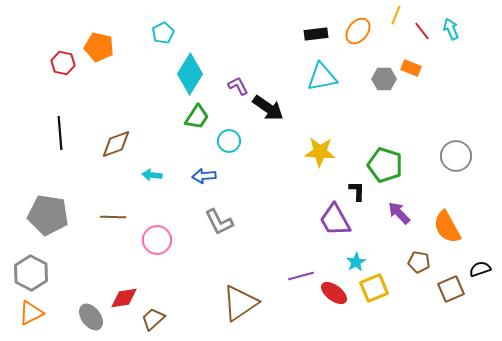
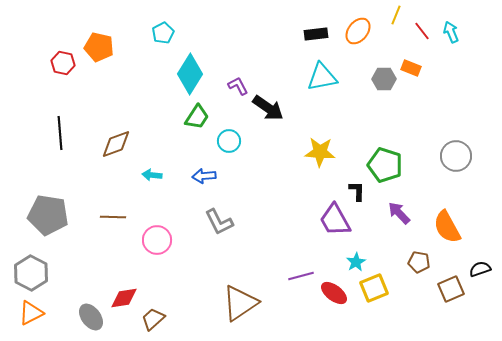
cyan arrow at (451, 29): moved 3 px down
